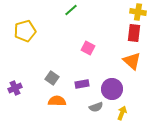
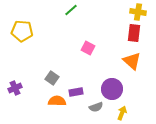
yellow pentagon: moved 3 px left; rotated 20 degrees clockwise
purple rectangle: moved 6 px left, 8 px down
